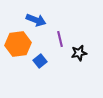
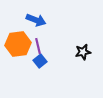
purple line: moved 22 px left, 7 px down
black star: moved 4 px right, 1 px up
